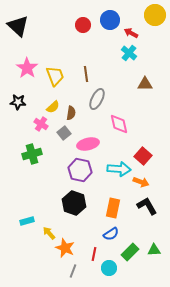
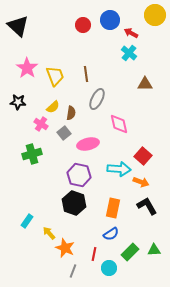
purple hexagon: moved 1 px left, 5 px down
cyan rectangle: rotated 40 degrees counterclockwise
